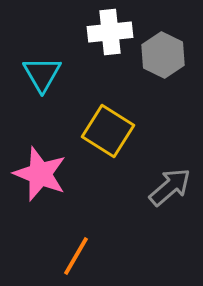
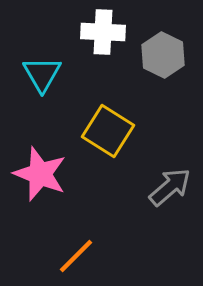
white cross: moved 7 px left; rotated 9 degrees clockwise
orange line: rotated 15 degrees clockwise
